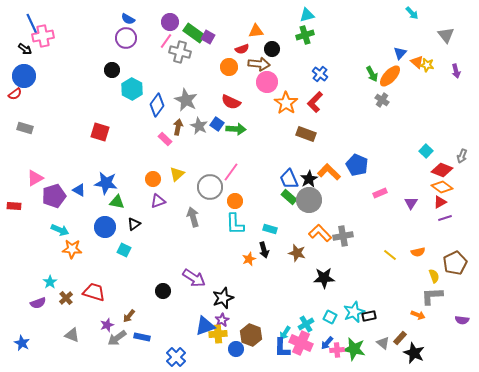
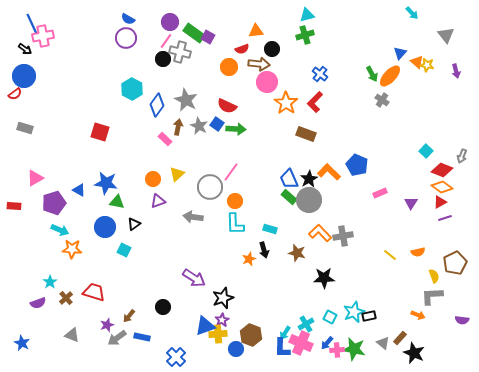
black circle at (112, 70): moved 51 px right, 11 px up
red semicircle at (231, 102): moved 4 px left, 4 px down
purple pentagon at (54, 196): moved 7 px down
gray arrow at (193, 217): rotated 66 degrees counterclockwise
black circle at (163, 291): moved 16 px down
